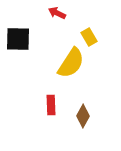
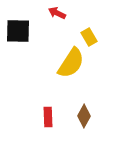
black square: moved 8 px up
red rectangle: moved 3 px left, 12 px down
brown diamond: moved 1 px right
